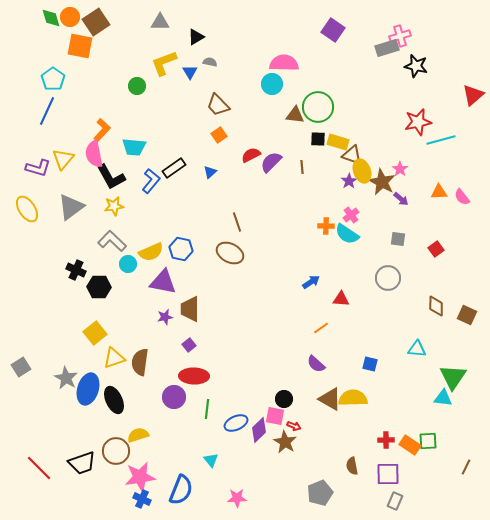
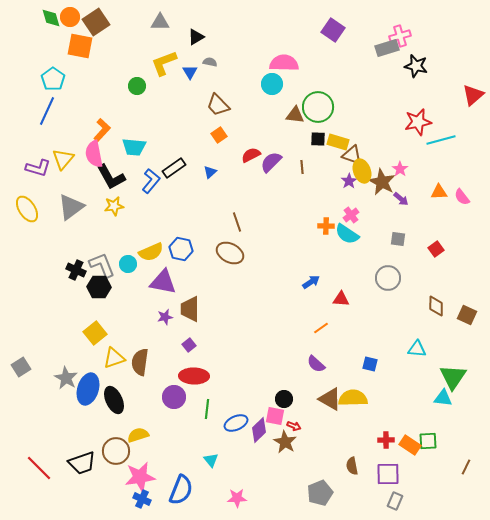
gray L-shape at (112, 241): moved 10 px left, 24 px down; rotated 24 degrees clockwise
